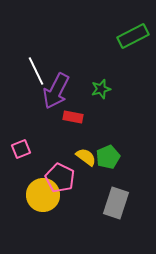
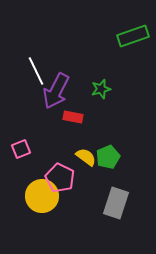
green rectangle: rotated 8 degrees clockwise
yellow circle: moved 1 px left, 1 px down
